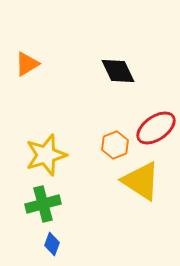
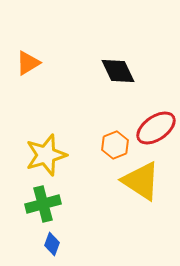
orange triangle: moved 1 px right, 1 px up
